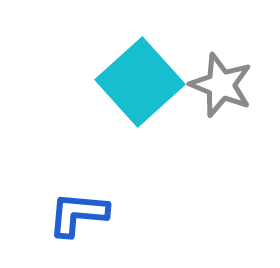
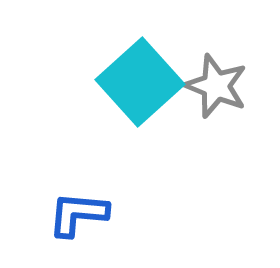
gray star: moved 5 px left, 1 px down
